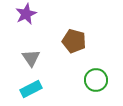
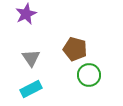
brown pentagon: moved 1 px right, 8 px down
green circle: moved 7 px left, 5 px up
